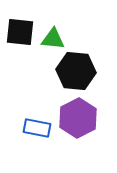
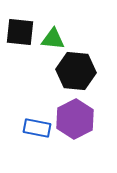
purple hexagon: moved 3 px left, 1 px down
